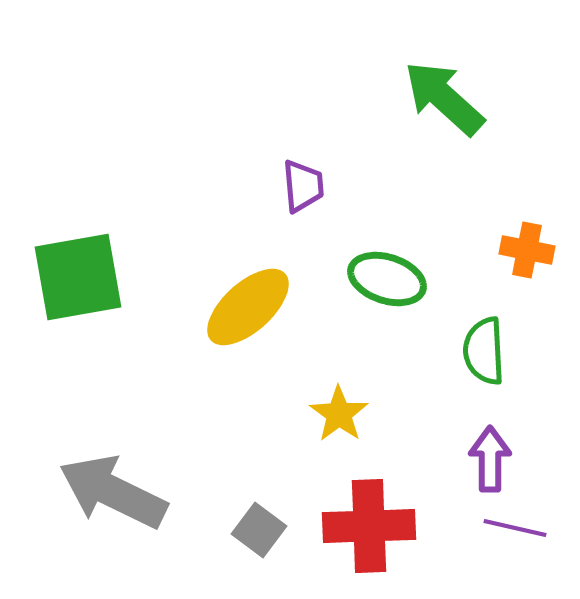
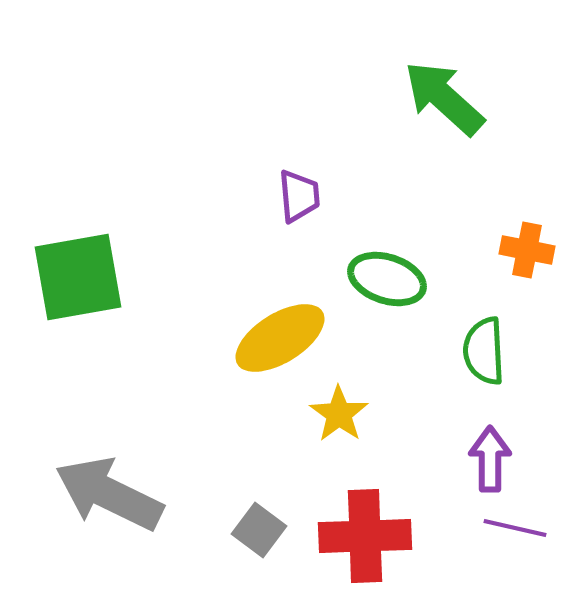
purple trapezoid: moved 4 px left, 10 px down
yellow ellipse: moved 32 px right, 31 px down; rotated 10 degrees clockwise
gray arrow: moved 4 px left, 2 px down
red cross: moved 4 px left, 10 px down
